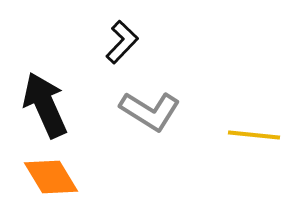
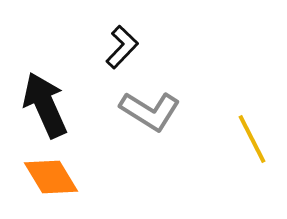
black L-shape: moved 5 px down
yellow line: moved 2 px left, 4 px down; rotated 57 degrees clockwise
